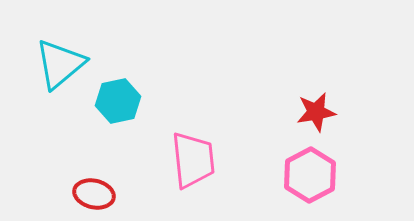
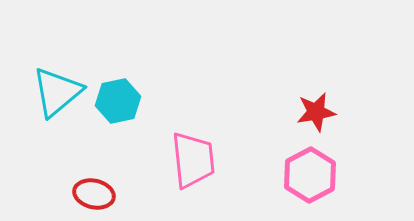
cyan triangle: moved 3 px left, 28 px down
